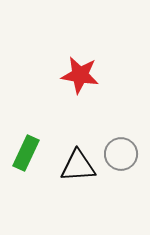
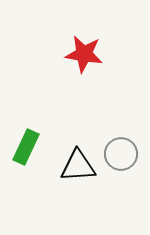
red star: moved 4 px right, 21 px up
green rectangle: moved 6 px up
